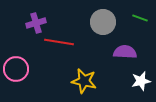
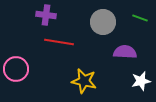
purple cross: moved 10 px right, 8 px up; rotated 24 degrees clockwise
